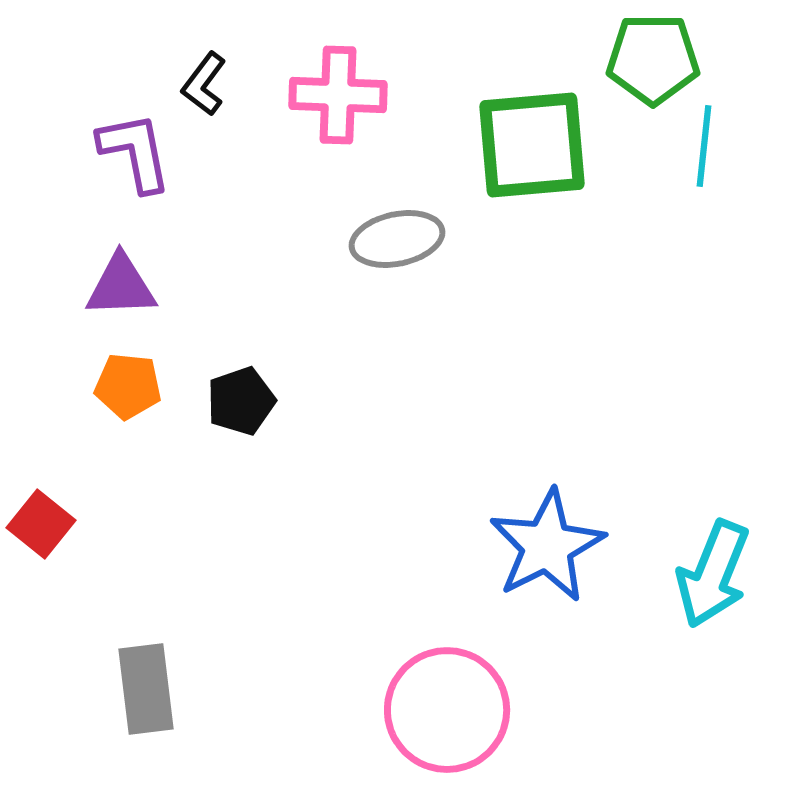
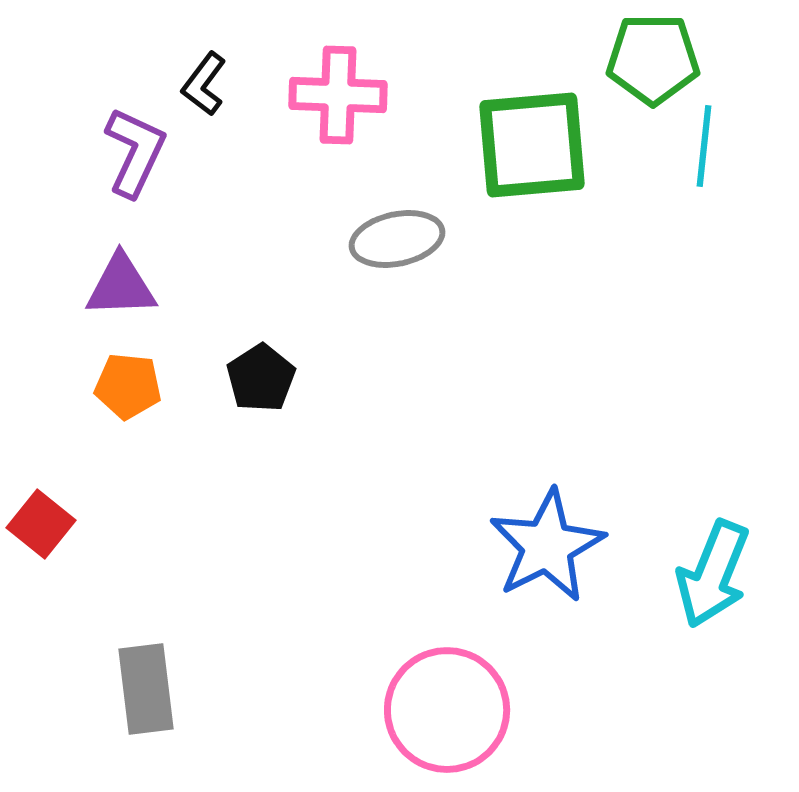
purple L-shape: rotated 36 degrees clockwise
black pentagon: moved 20 px right, 23 px up; rotated 14 degrees counterclockwise
